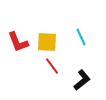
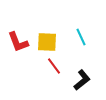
red line: moved 2 px right
